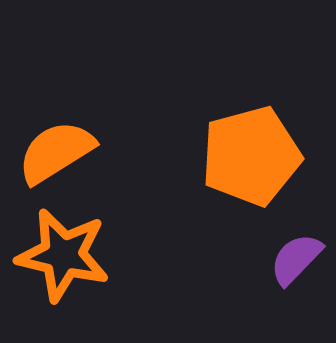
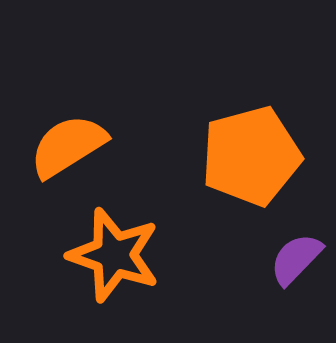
orange semicircle: moved 12 px right, 6 px up
orange star: moved 51 px right; rotated 6 degrees clockwise
